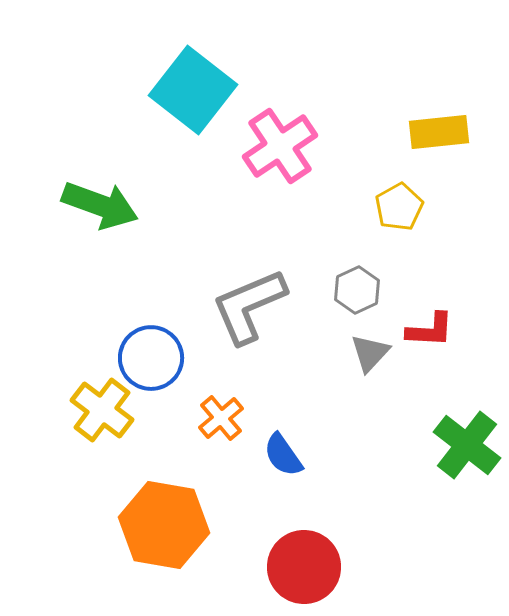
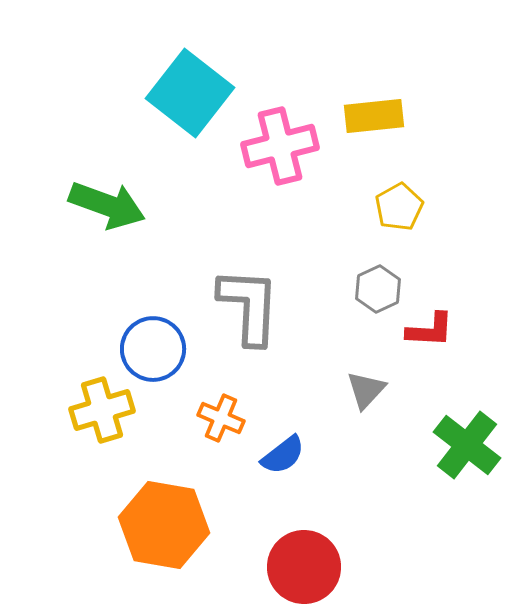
cyan square: moved 3 px left, 3 px down
yellow rectangle: moved 65 px left, 16 px up
pink cross: rotated 20 degrees clockwise
green arrow: moved 7 px right
gray hexagon: moved 21 px right, 1 px up
gray L-shape: rotated 116 degrees clockwise
gray triangle: moved 4 px left, 37 px down
blue circle: moved 2 px right, 9 px up
yellow cross: rotated 36 degrees clockwise
orange cross: rotated 27 degrees counterclockwise
blue semicircle: rotated 93 degrees counterclockwise
